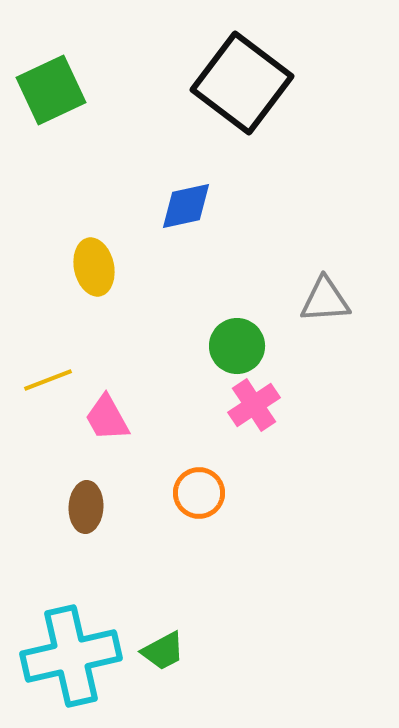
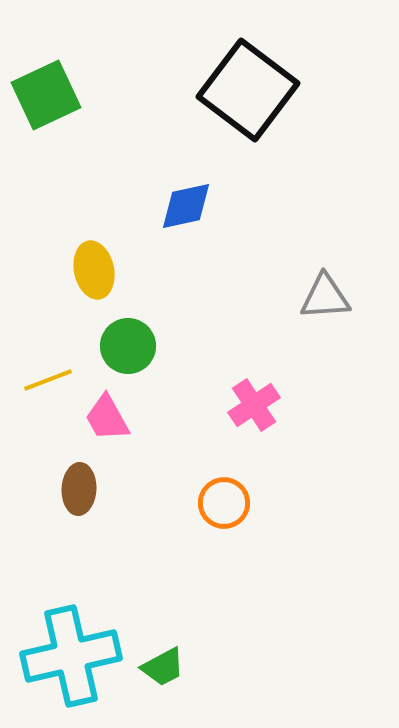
black square: moved 6 px right, 7 px down
green square: moved 5 px left, 5 px down
yellow ellipse: moved 3 px down
gray triangle: moved 3 px up
green circle: moved 109 px left
orange circle: moved 25 px right, 10 px down
brown ellipse: moved 7 px left, 18 px up
green trapezoid: moved 16 px down
